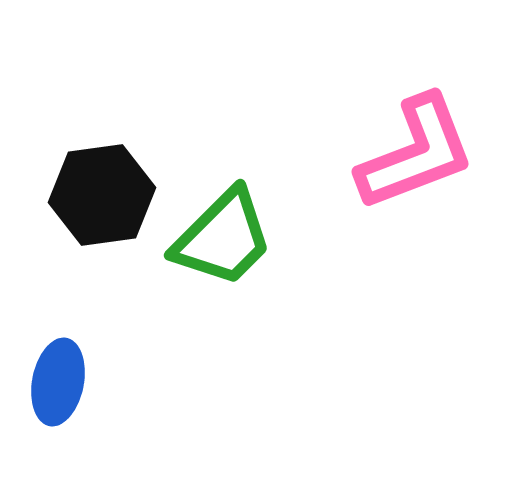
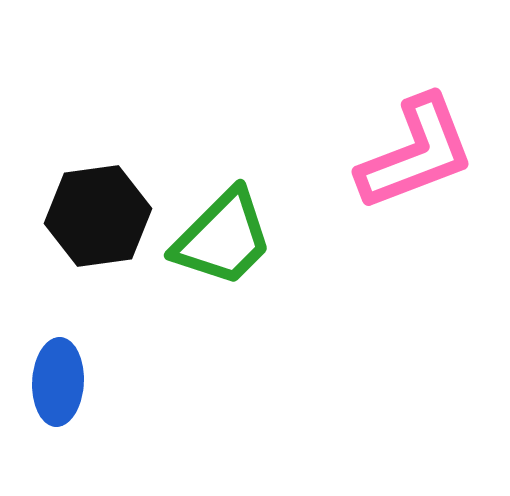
black hexagon: moved 4 px left, 21 px down
blue ellipse: rotated 8 degrees counterclockwise
